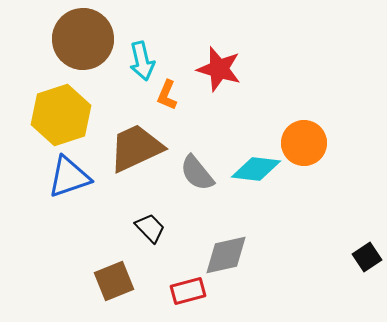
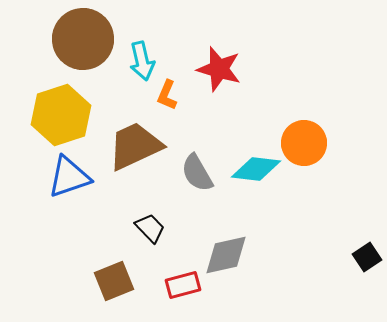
brown trapezoid: moved 1 px left, 2 px up
gray semicircle: rotated 9 degrees clockwise
red rectangle: moved 5 px left, 6 px up
